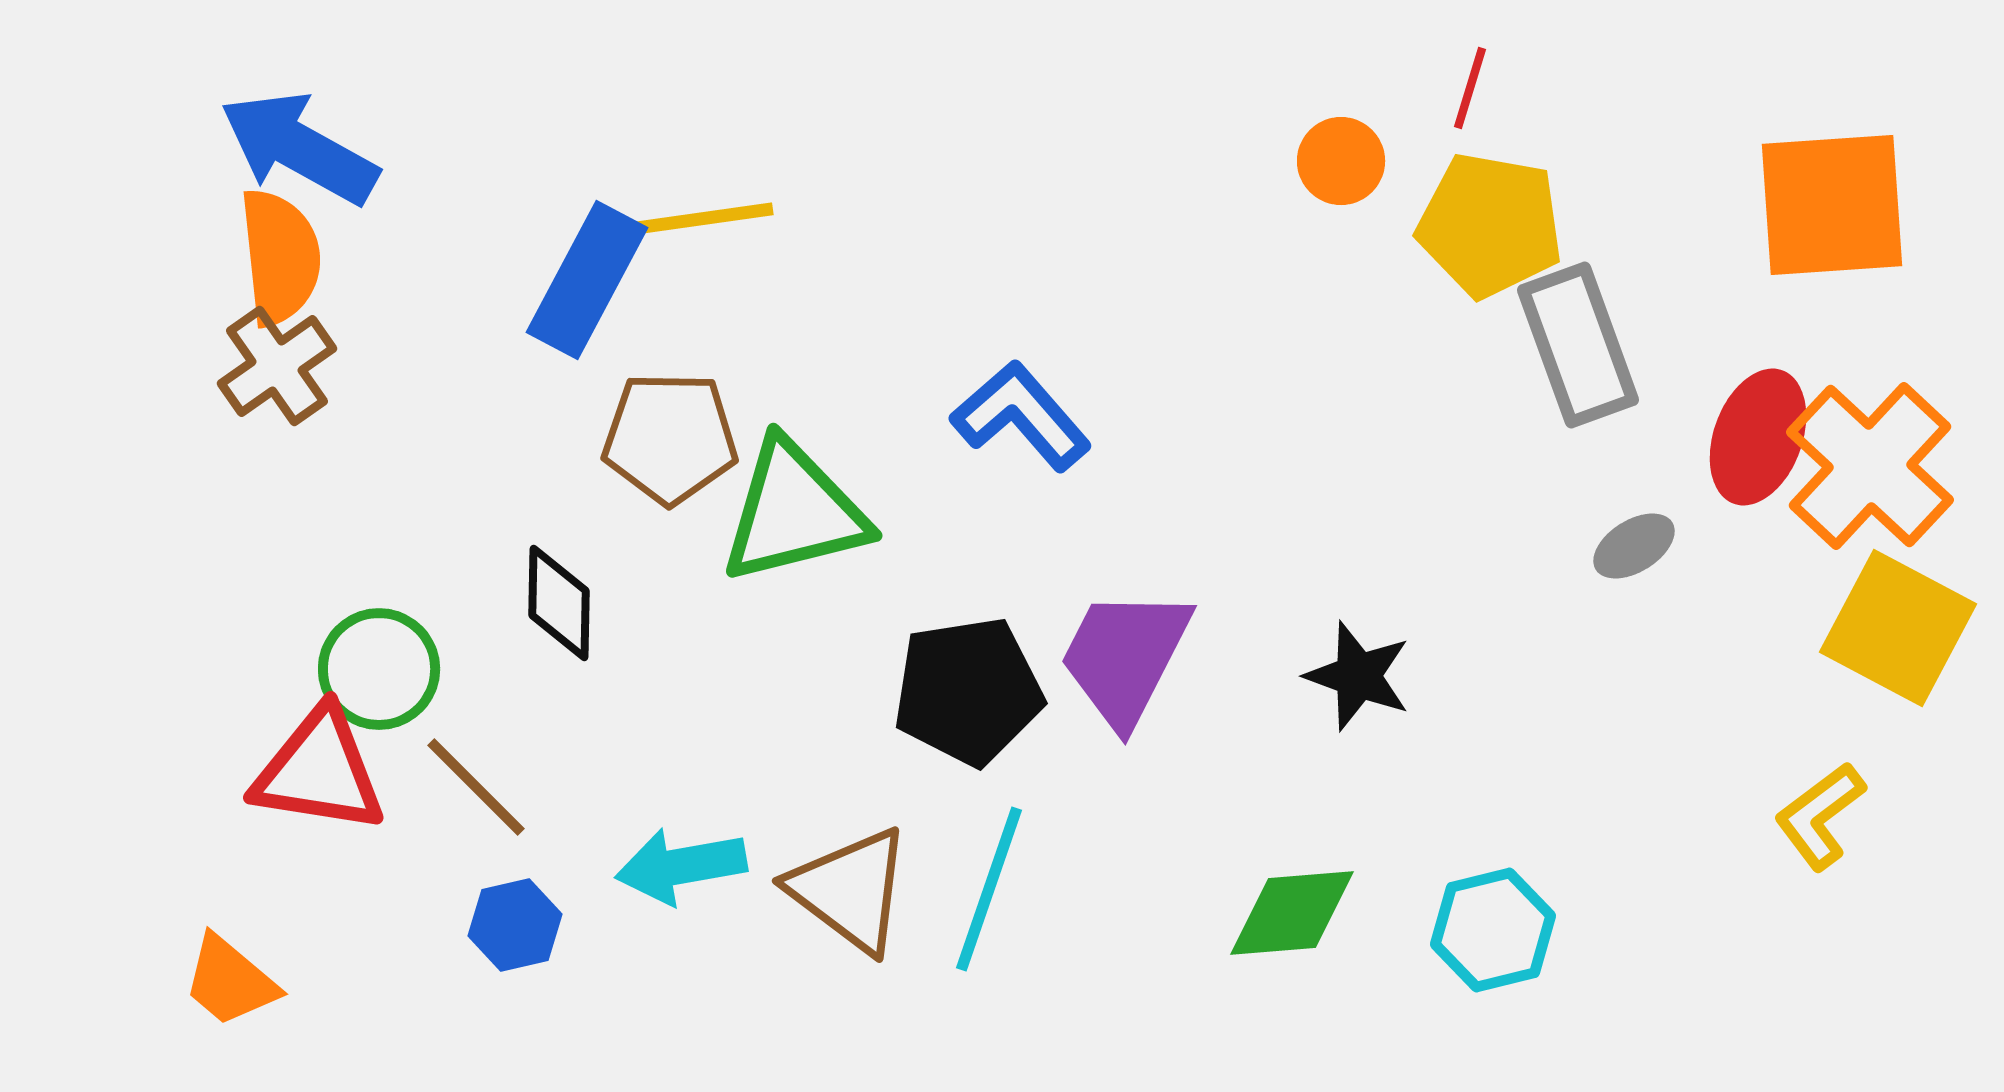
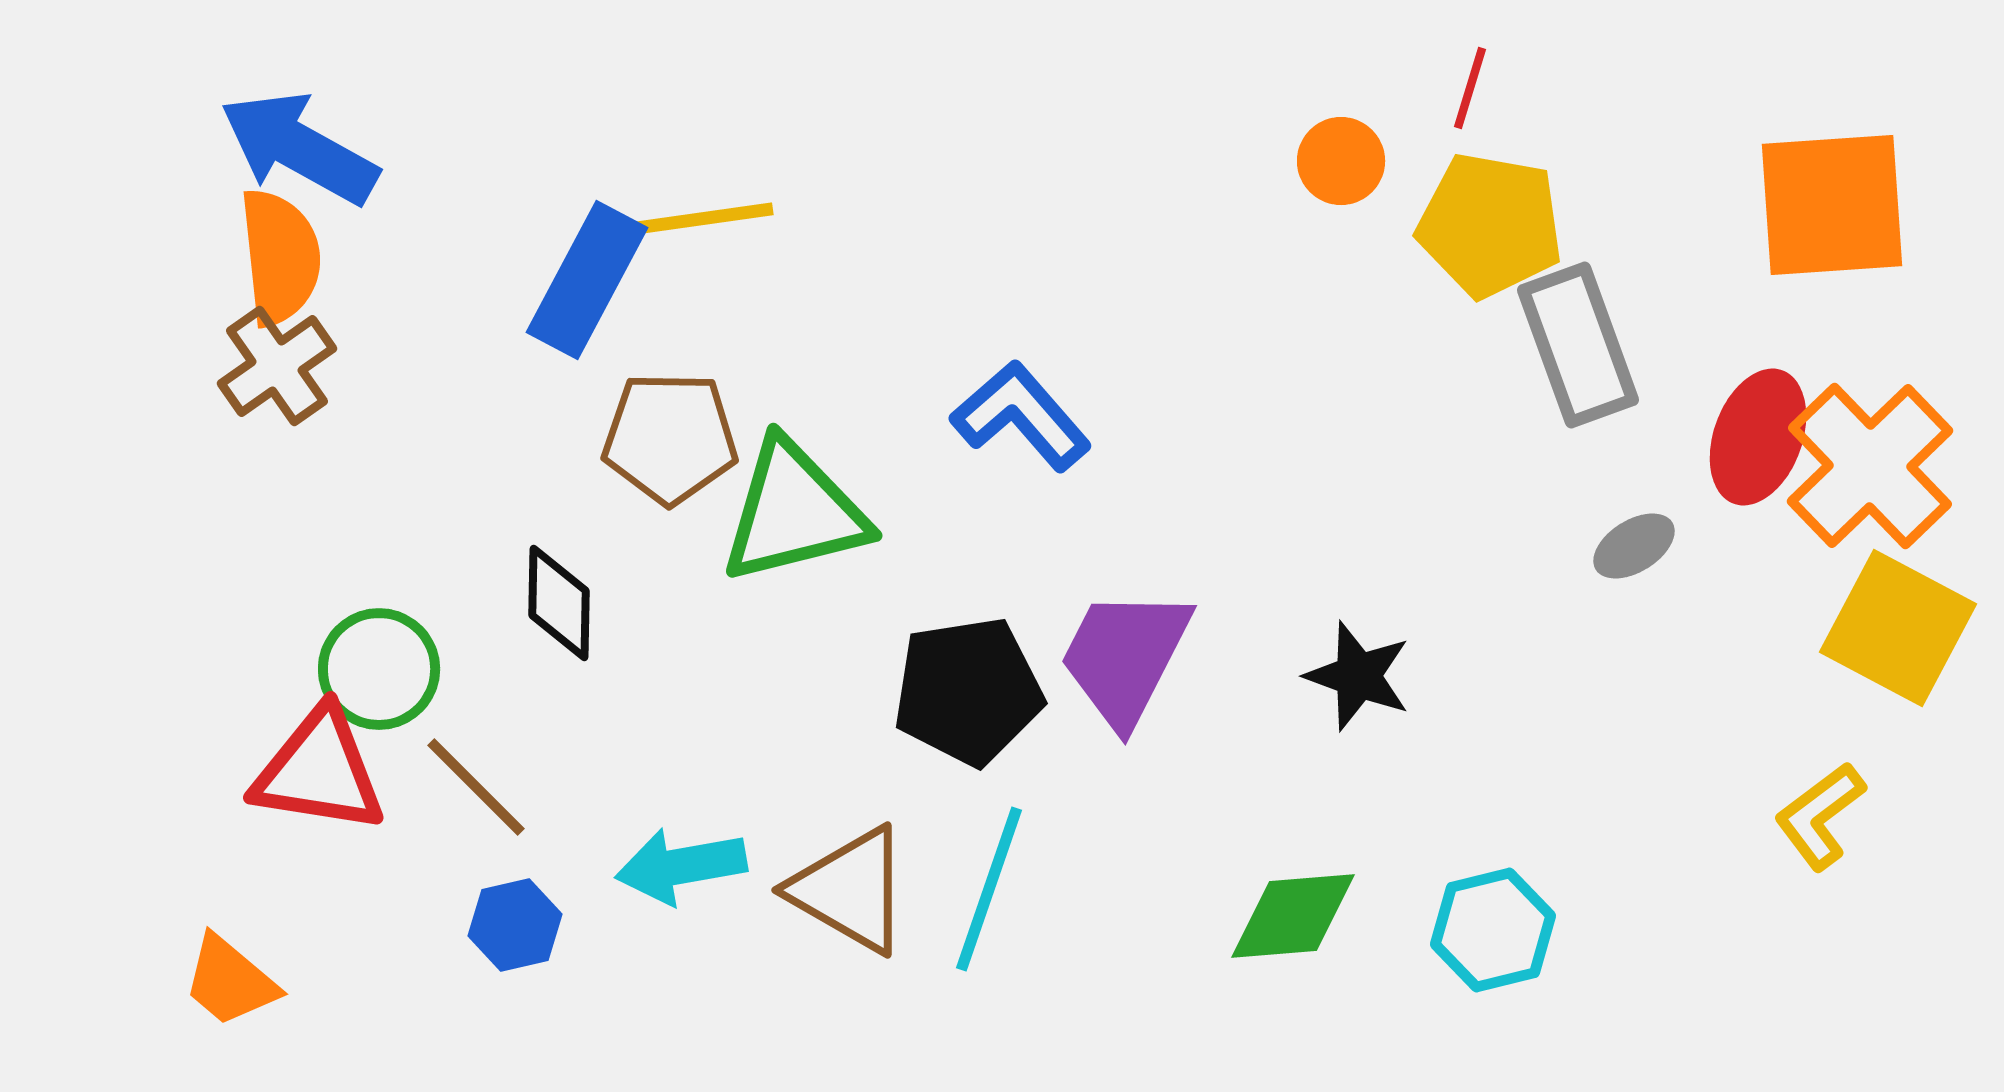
orange cross: rotated 3 degrees clockwise
brown triangle: rotated 7 degrees counterclockwise
green diamond: moved 1 px right, 3 px down
